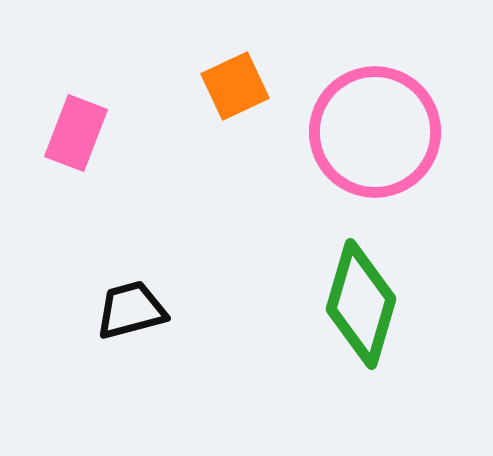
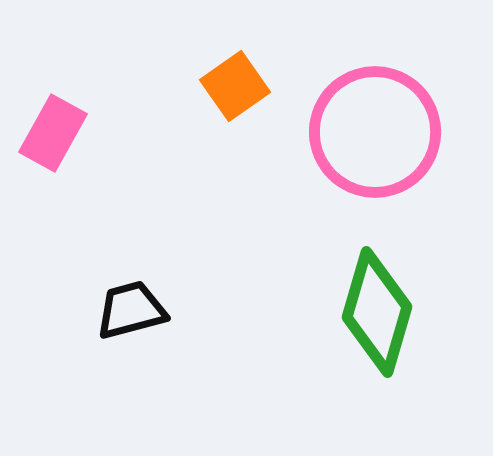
orange square: rotated 10 degrees counterclockwise
pink rectangle: moved 23 px left; rotated 8 degrees clockwise
green diamond: moved 16 px right, 8 px down
